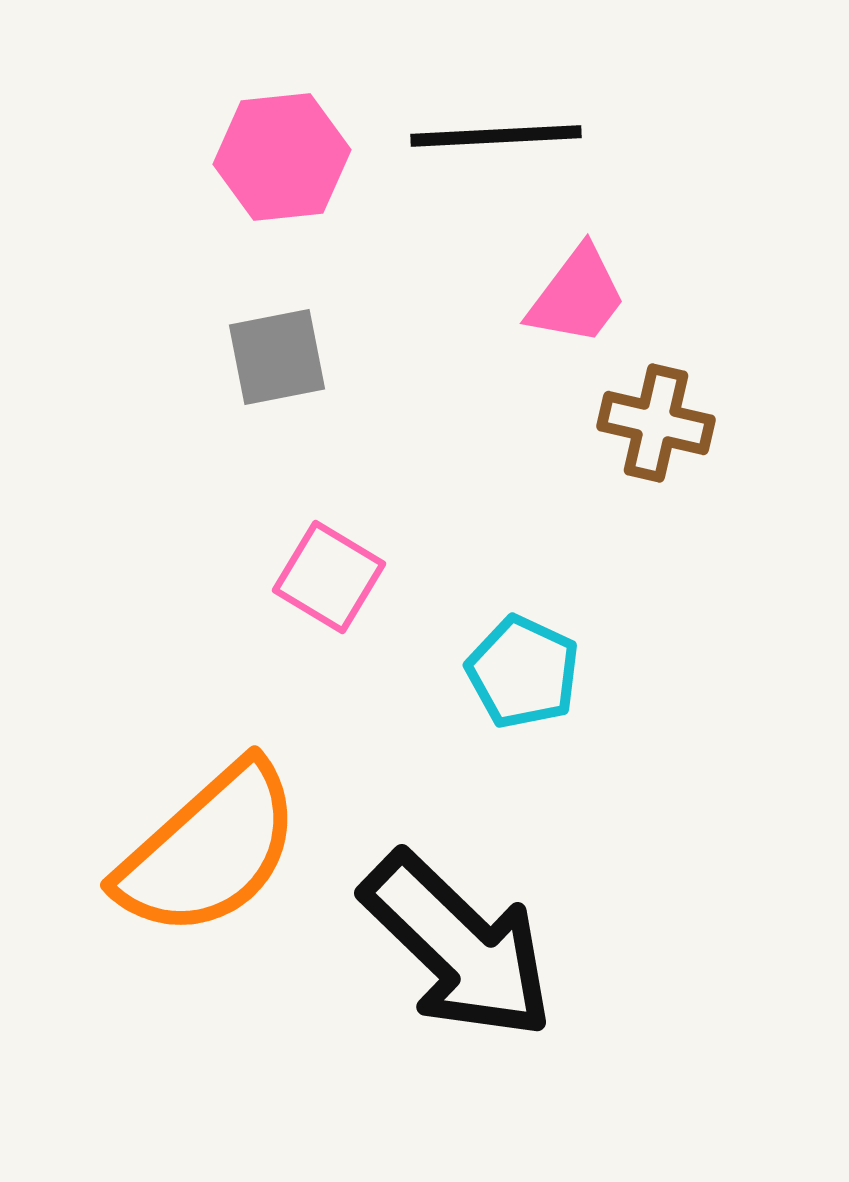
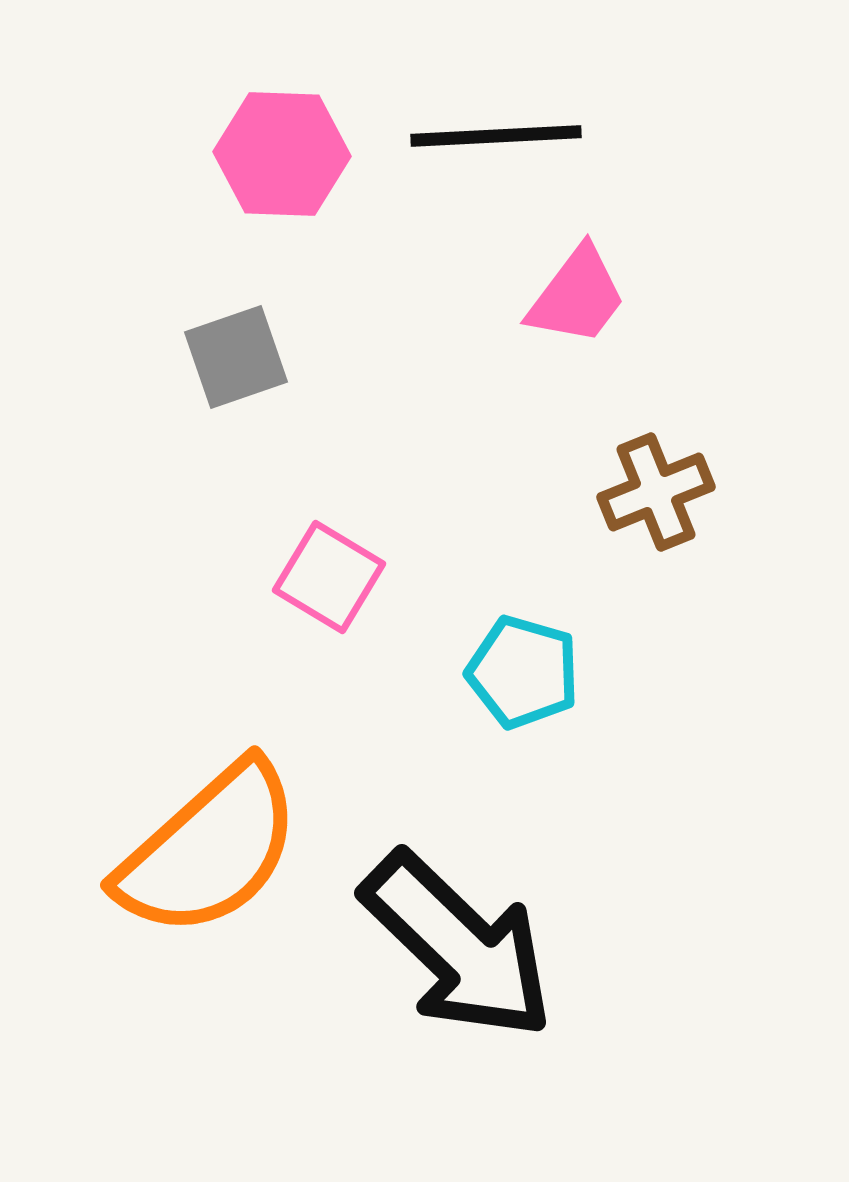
pink hexagon: moved 3 px up; rotated 8 degrees clockwise
gray square: moved 41 px left; rotated 8 degrees counterclockwise
brown cross: moved 69 px down; rotated 35 degrees counterclockwise
cyan pentagon: rotated 9 degrees counterclockwise
